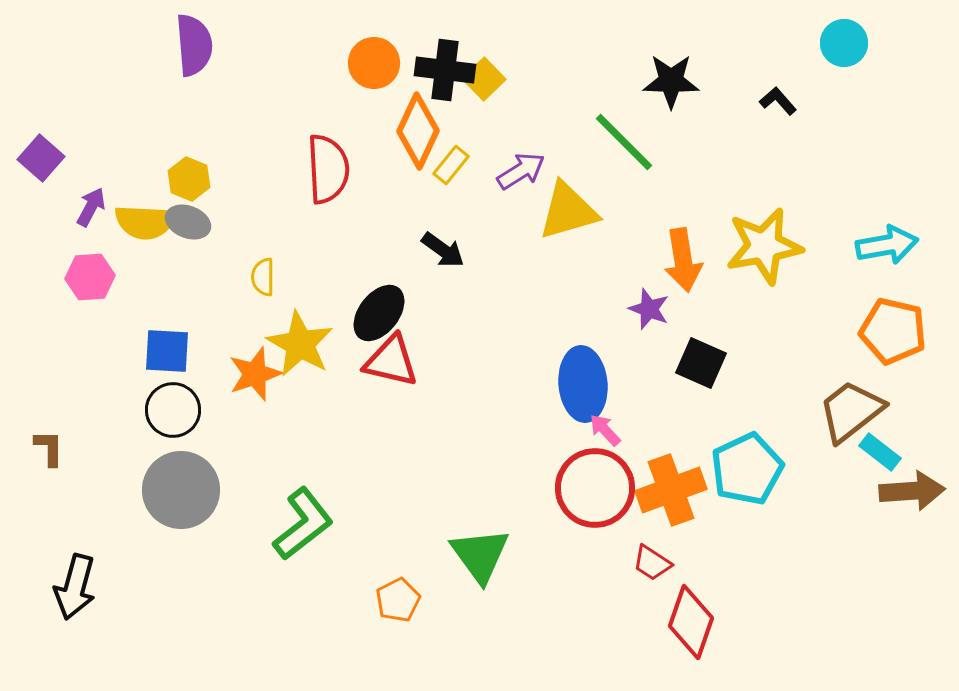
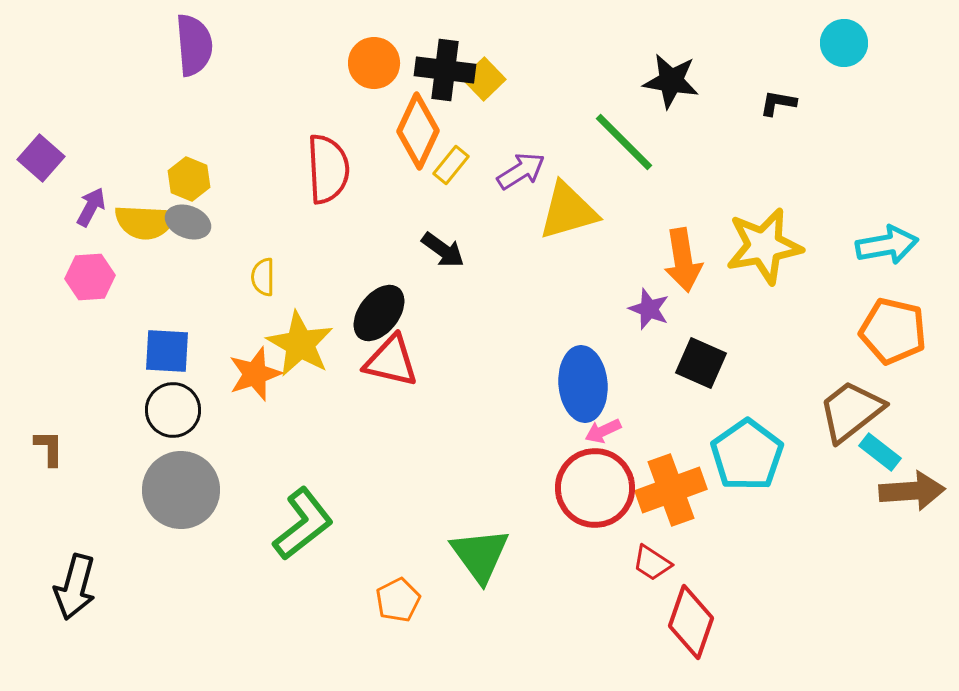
black star at (671, 81): rotated 8 degrees clockwise
black L-shape at (778, 101): moved 2 px down; rotated 39 degrees counterclockwise
pink arrow at (605, 430): moved 2 px left, 1 px down; rotated 72 degrees counterclockwise
cyan pentagon at (747, 469): moved 14 px up; rotated 10 degrees counterclockwise
